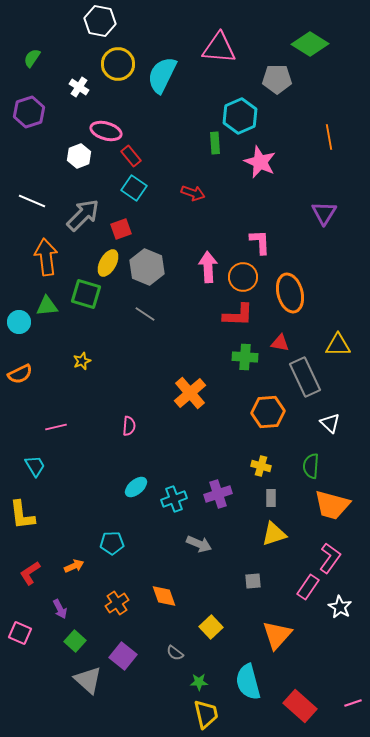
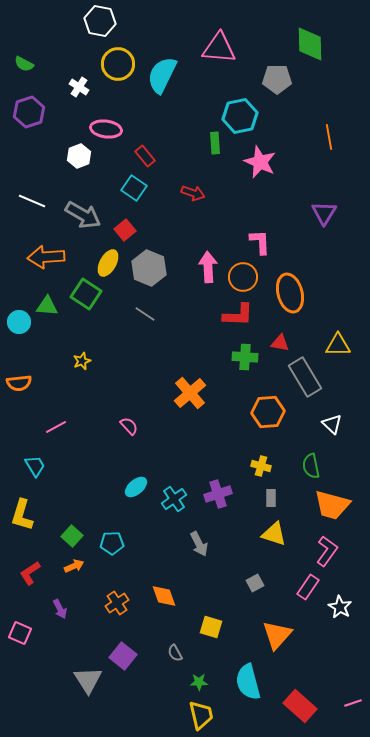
green diamond at (310, 44): rotated 57 degrees clockwise
green semicircle at (32, 58): moved 8 px left, 6 px down; rotated 96 degrees counterclockwise
cyan hexagon at (240, 116): rotated 12 degrees clockwise
pink ellipse at (106, 131): moved 2 px up; rotated 8 degrees counterclockwise
red rectangle at (131, 156): moved 14 px right
gray arrow at (83, 215): rotated 75 degrees clockwise
red square at (121, 229): moved 4 px right, 1 px down; rotated 20 degrees counterclockwise
orange arrow at (46, 257): rotated 87 degrees counterclockwise
gray hexagon at (147, 267): moved 2 px right, 1 px down
green square at (86, 294): rotated 16 degrees clockwise
green triangle at (47, 306): rotated 10 degrees clockwise
orange semicircle at (20, 374): moved 1 px left, 9 px down; rotated 20 degrees clockwise
gray rectangle at (305, 377): rotated 6 degrees counterclockwise
white triangle at (330, 423): moved 2 px right, 1 px down
pink semicircle at (129, 426): rotated 48 degrees counterclockwise
pink line at (56, 427): rotated 15 degrees counterclockwise
green semicircle at (311, 466): rotated 15 degrees counterclockwise
cyan cross at (174, 499): rotated 15 degrees counterclockwise
yellow L-shape at (22, 515): rotated 24 degrees clockwise
yellow triangle at (274, 534): rotated 36 degrees clockwise
gray arrow at (199, 544): rotated 40 degrees clockwise
pink L-shape at (330, 558): moved 3 px left, 7 px up
gray square at (253, 581): moved 2 px right, 2 px down; rotated 24 degrees counterclockwise
yellow square at (211, 627): rotated 30 degrees counterclockwise
green square at (75, 641): moved 3 px left, 105 px up
gray semicircle at (175, 653): rotated 24 degrees clockwise
gray triangle at (88, 680): rotated 16 degrees clockwise
yellow trapezoid at (206, 714): moved 5 px left, 1 px down
